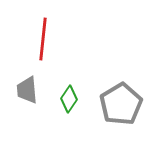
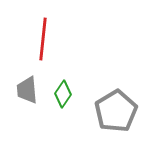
green diamond: moved 6 px left, 5 px up
gray pentagon: moved 5 px left, 7 px down
